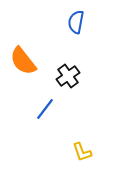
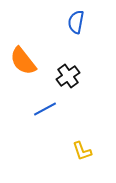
blue line: rotated 25 degrees clockwise
yellow L-shape: moved 1 px up
